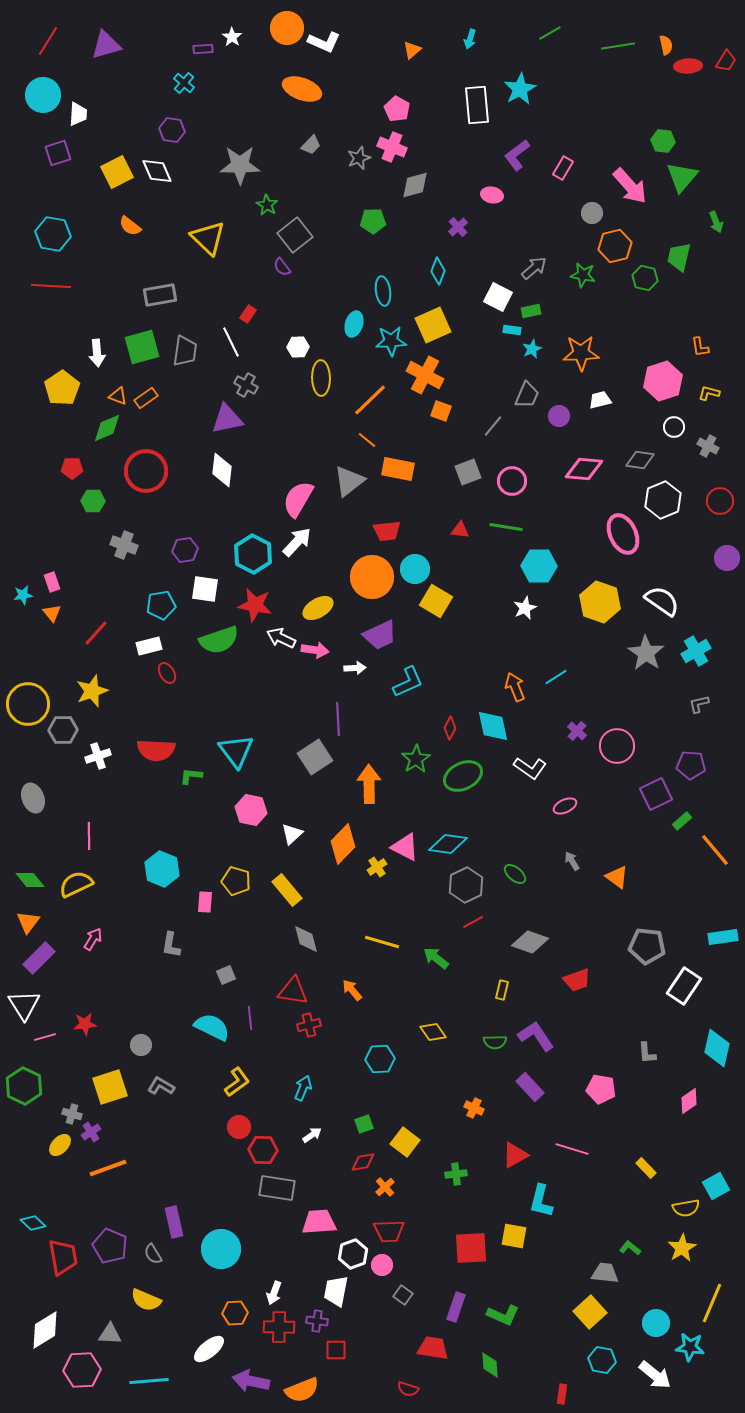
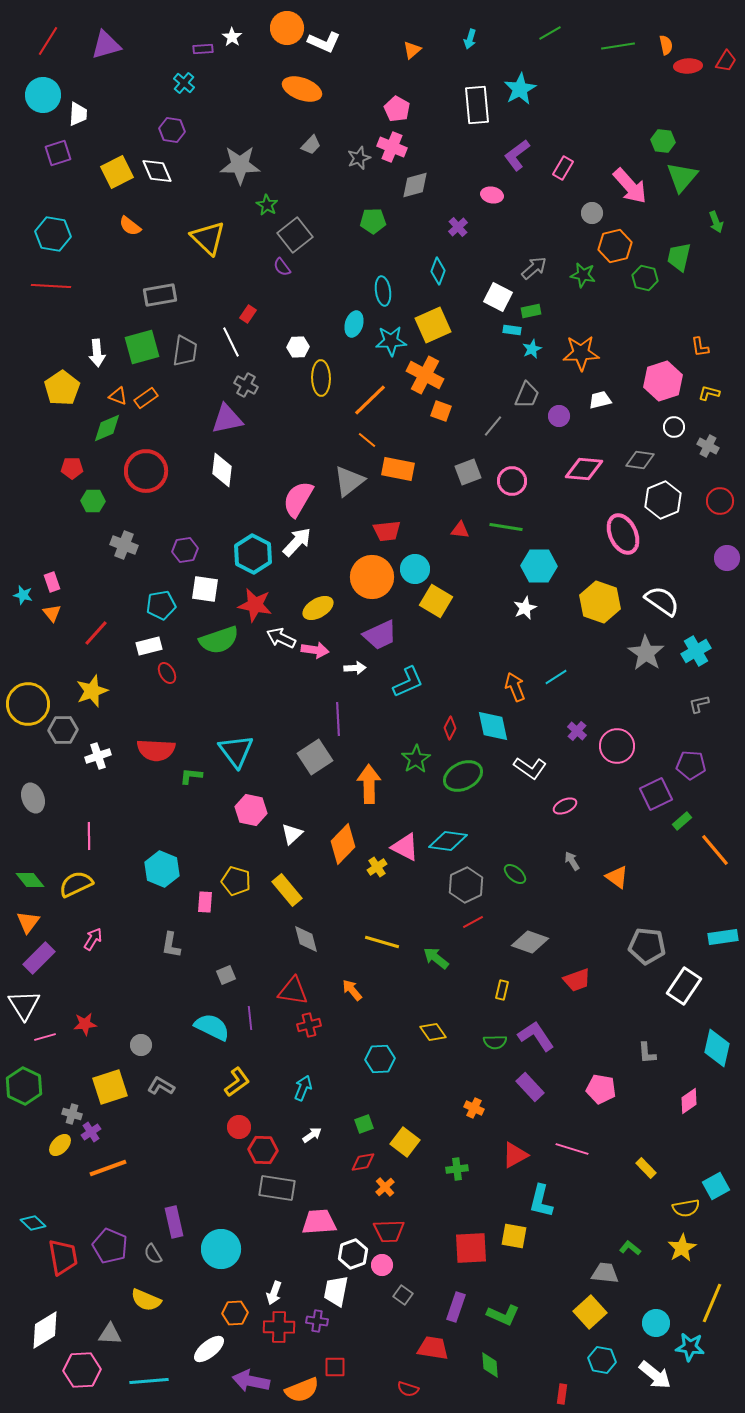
cyan star at (23, 595): rotated 24 degrees clockwise
cyan diamond at (448, 844): moved 3 px up
green cross at (456, 1174): moved 1 px right, 5 px up
red square at (336, 1350): moved 1 px left, 17 px down
